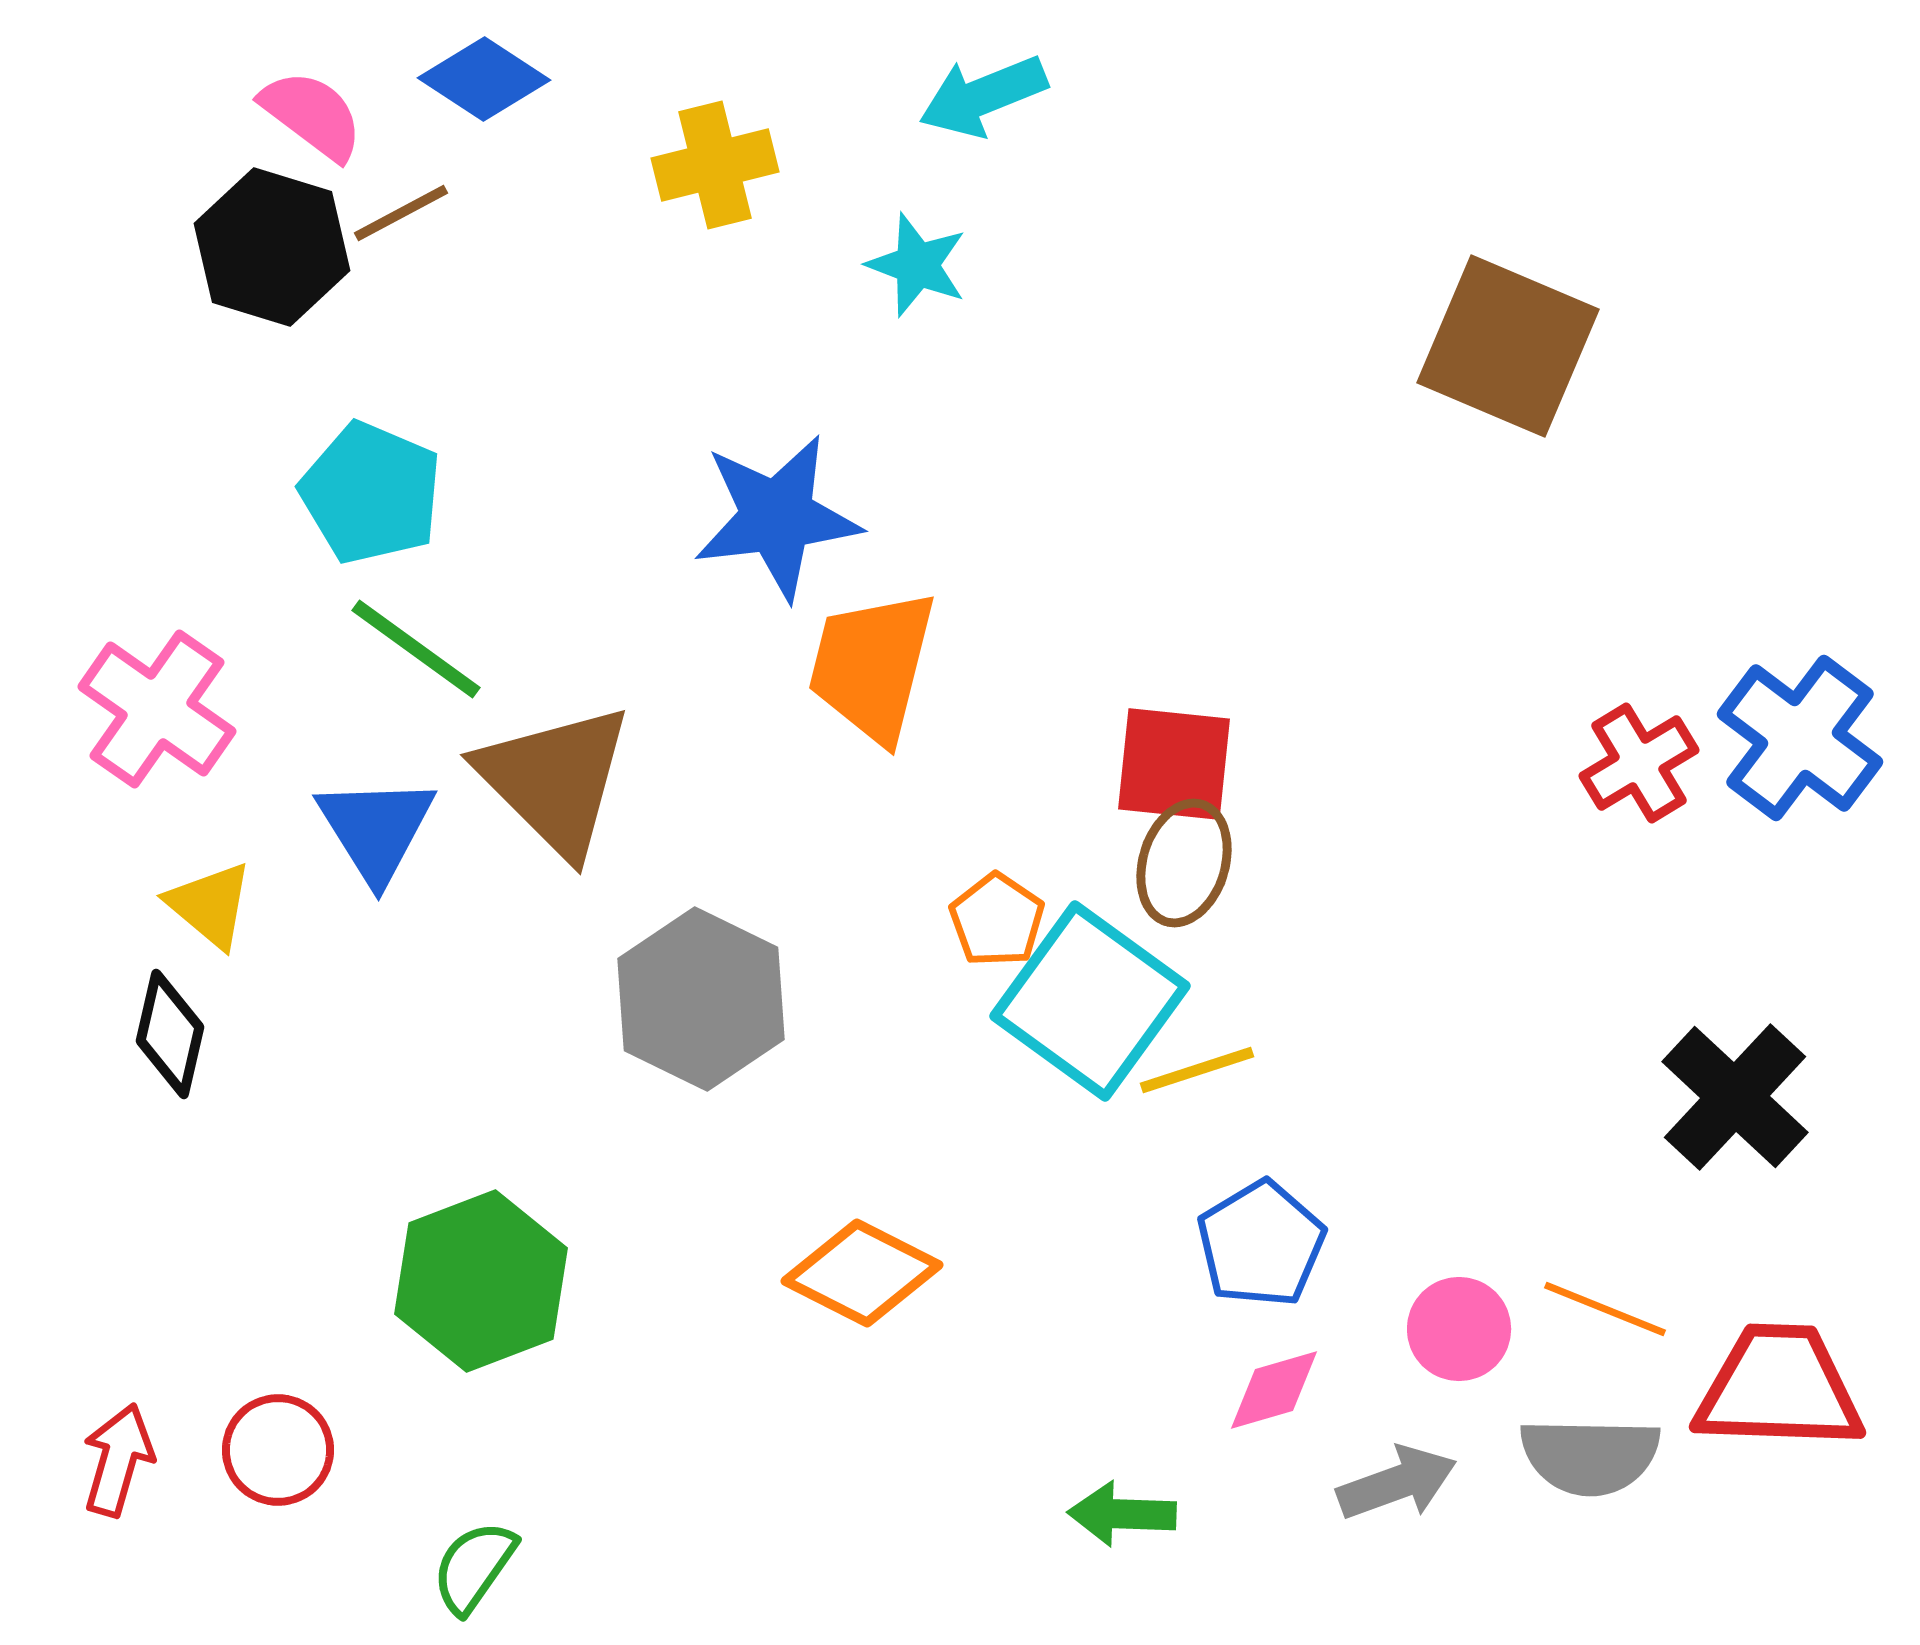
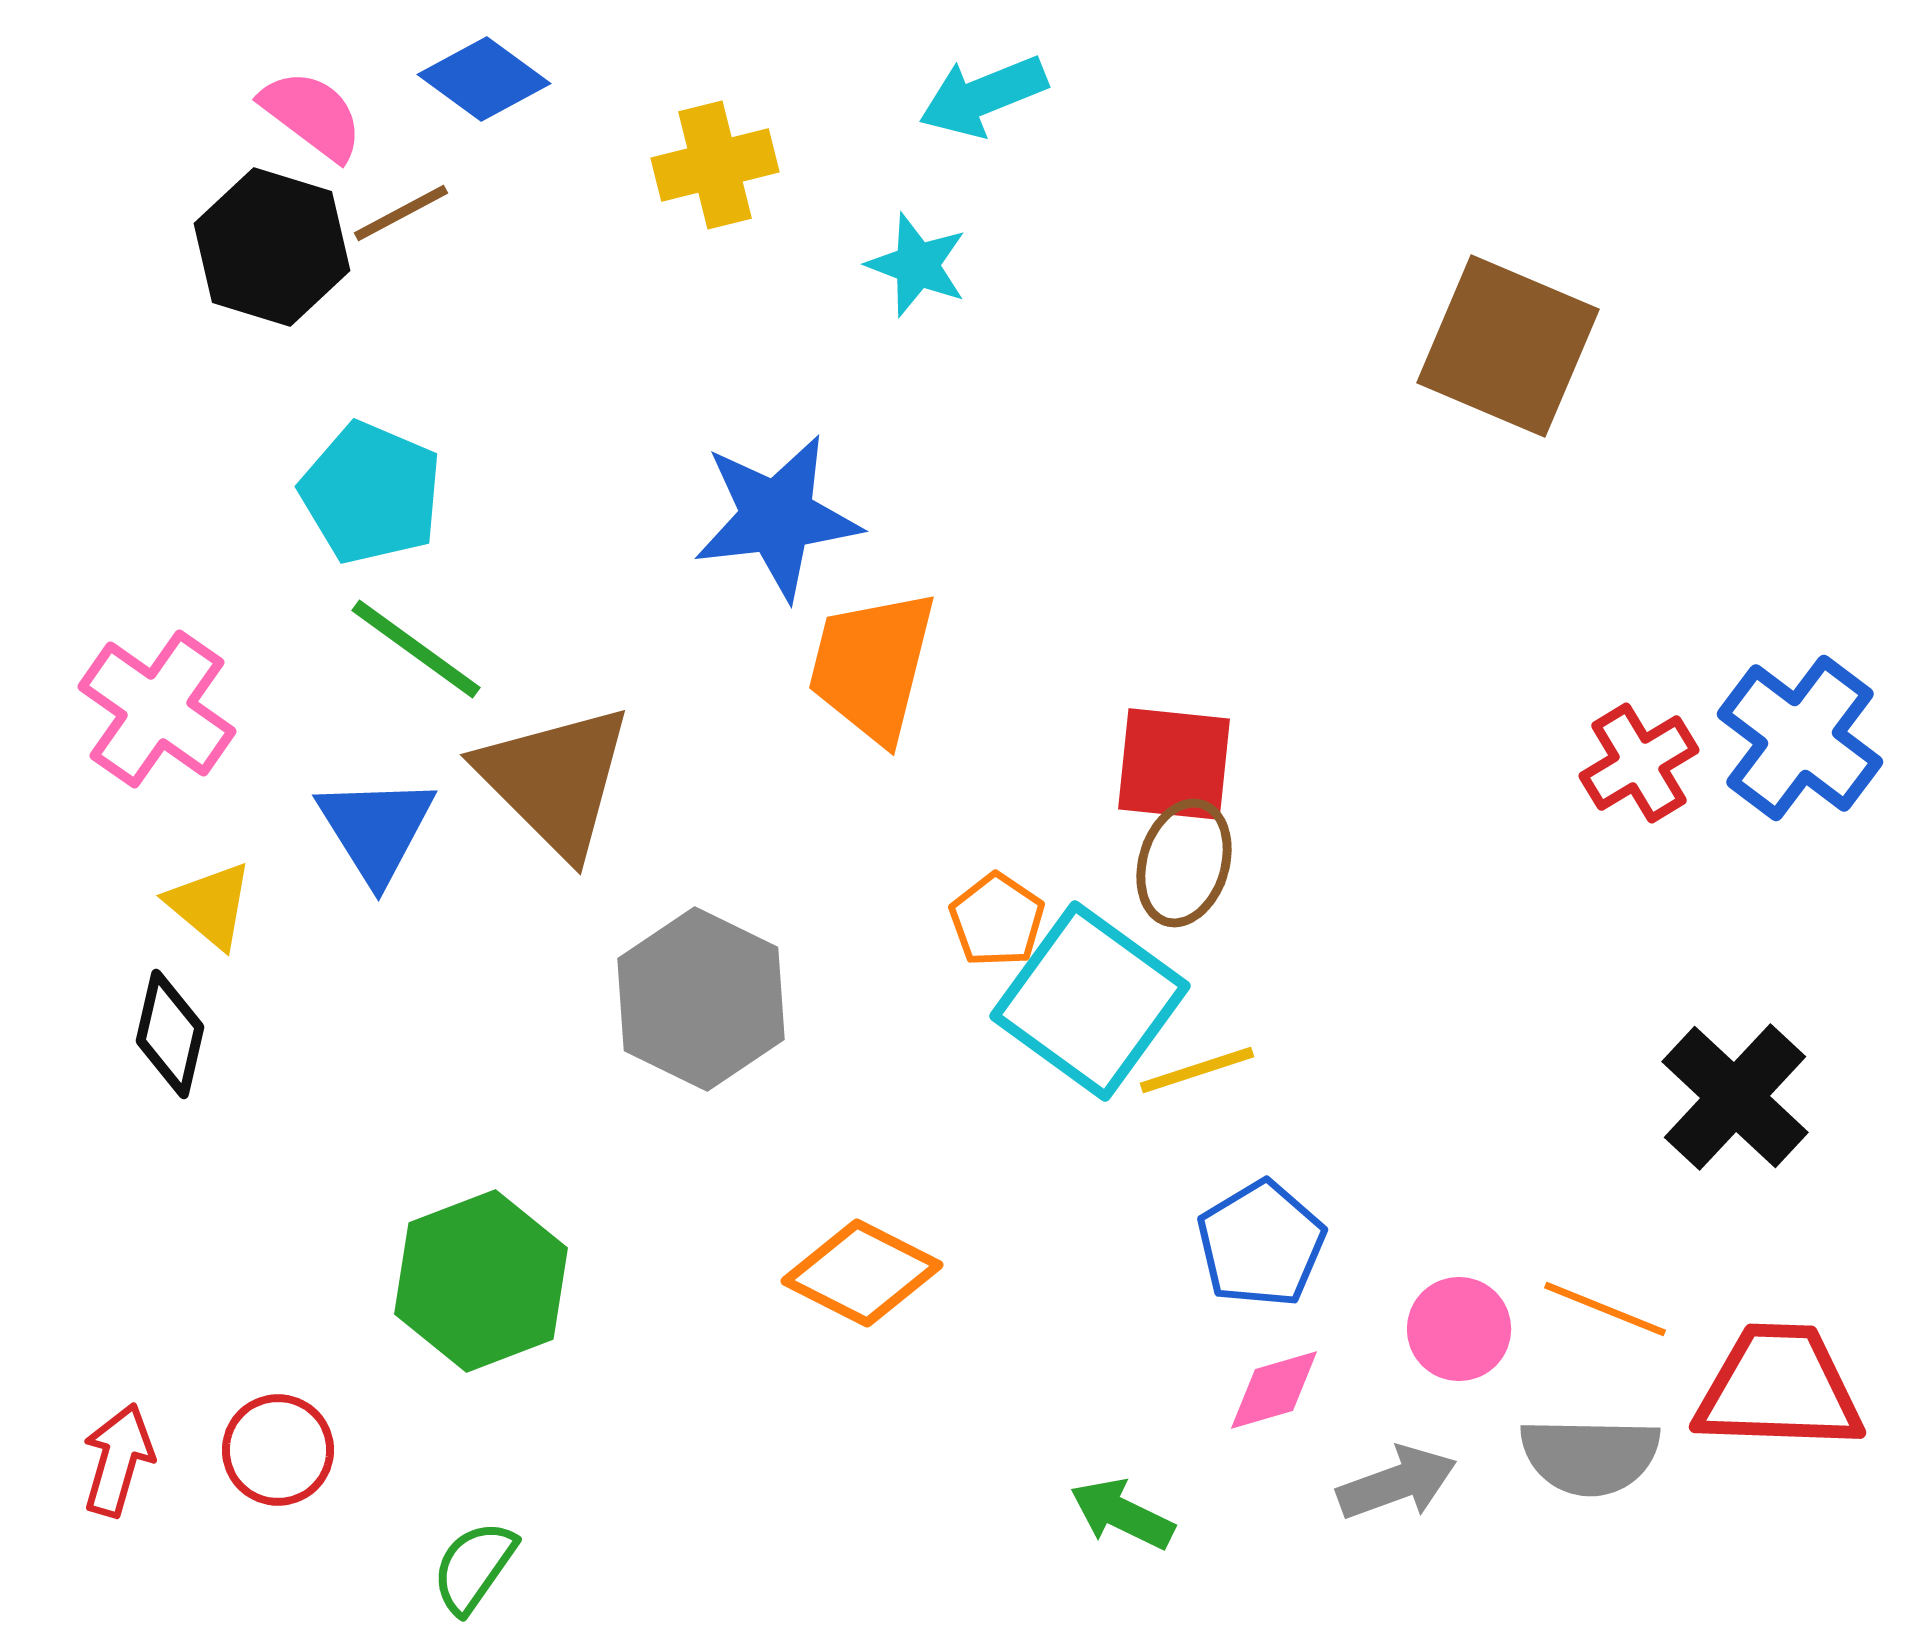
blue diamond: rotated 3 degrees clockwise
green arrow: rotated 24 degrees clockwise
